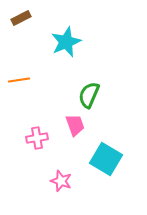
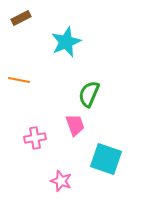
orange line: rotated 20 degrees clockwise
green semicircle: moved 1 px up
pink cross: moved 2 px left
cyan square: rotated 12 degrees counterclockwise
